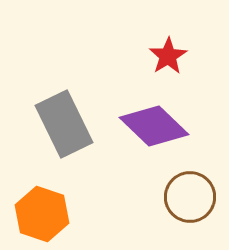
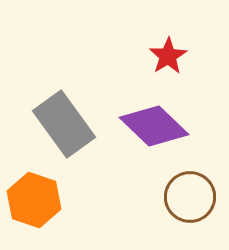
gray rectangle: rotated 10 degrees counterclockwise
orange hexagon: moved 8 px left, 14 px up
